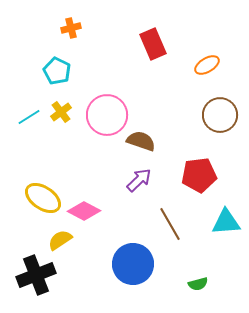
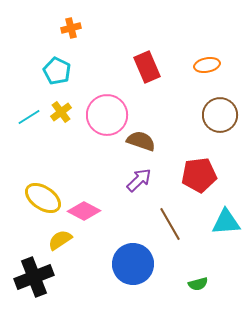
red rectangle: moved 6 px left, 23 px down
orange ellipse: rotated 20 degrees clockwise
black cross: moved 2 px left, 2 px down
